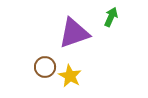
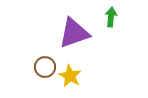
green arrow: rotated 18 degrees counterclockwise
